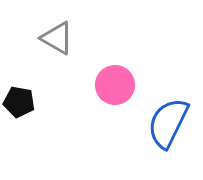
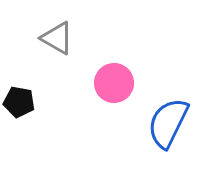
pink circle: moved 1 px left, 2 px up
